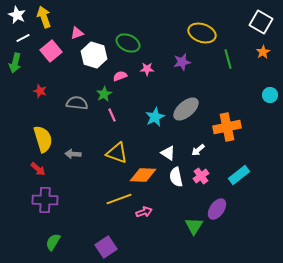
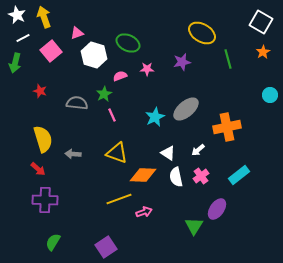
yellow ellipse: rotated 12 degrees clockwise
